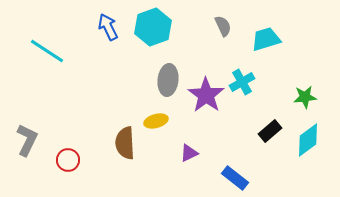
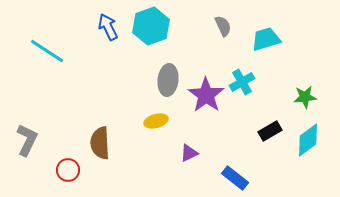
cyan hexagon: moved 2 px left, 1 px up
black rectangle: rotated 10 degrees clockwise
brown semicircle: moved 25 px left
red circle: moved 10 px down
